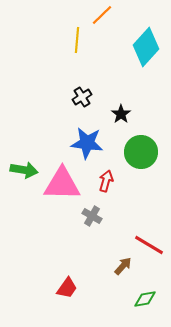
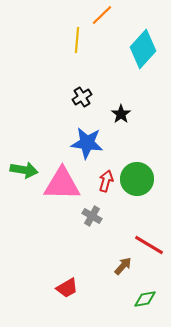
cyan diamond: moved 3 px left, 2 px down
green circle: moved 4 px left, 27 px down
red trapezoid: rotated 25 degrees clockwise
